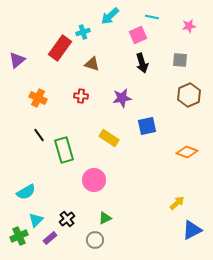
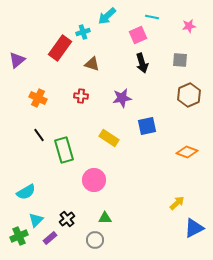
cyan arrow: moved 3 px left
green triangle: rotated 24 degrees clockwise
blue triangle: moved 2 px right, 2 px up
